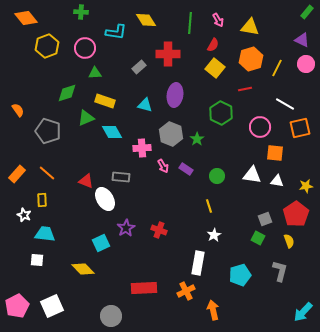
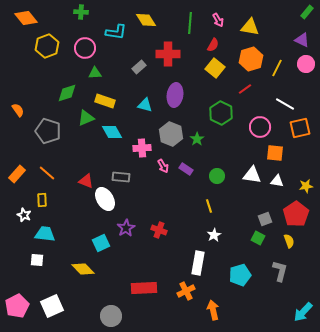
red line at (245, 89): rotated 24 degrees counterclockwise
